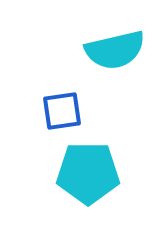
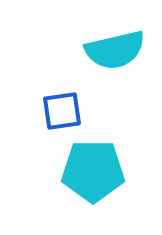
cyan pentagon: moved 5 px right, 2 px up
